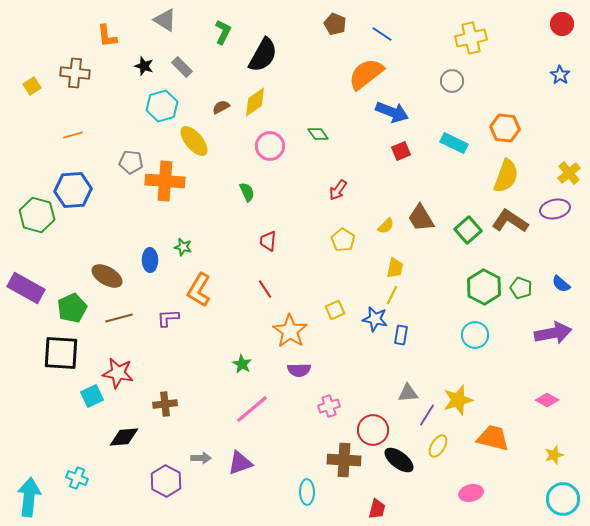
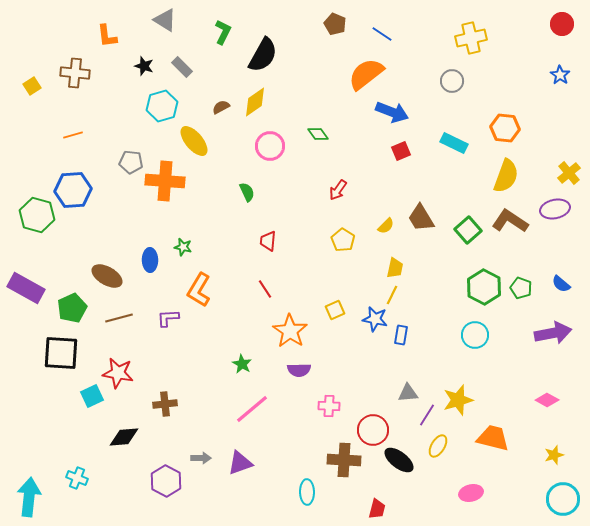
pink cross at (329, 406): rotated 20 degrees clockwise
